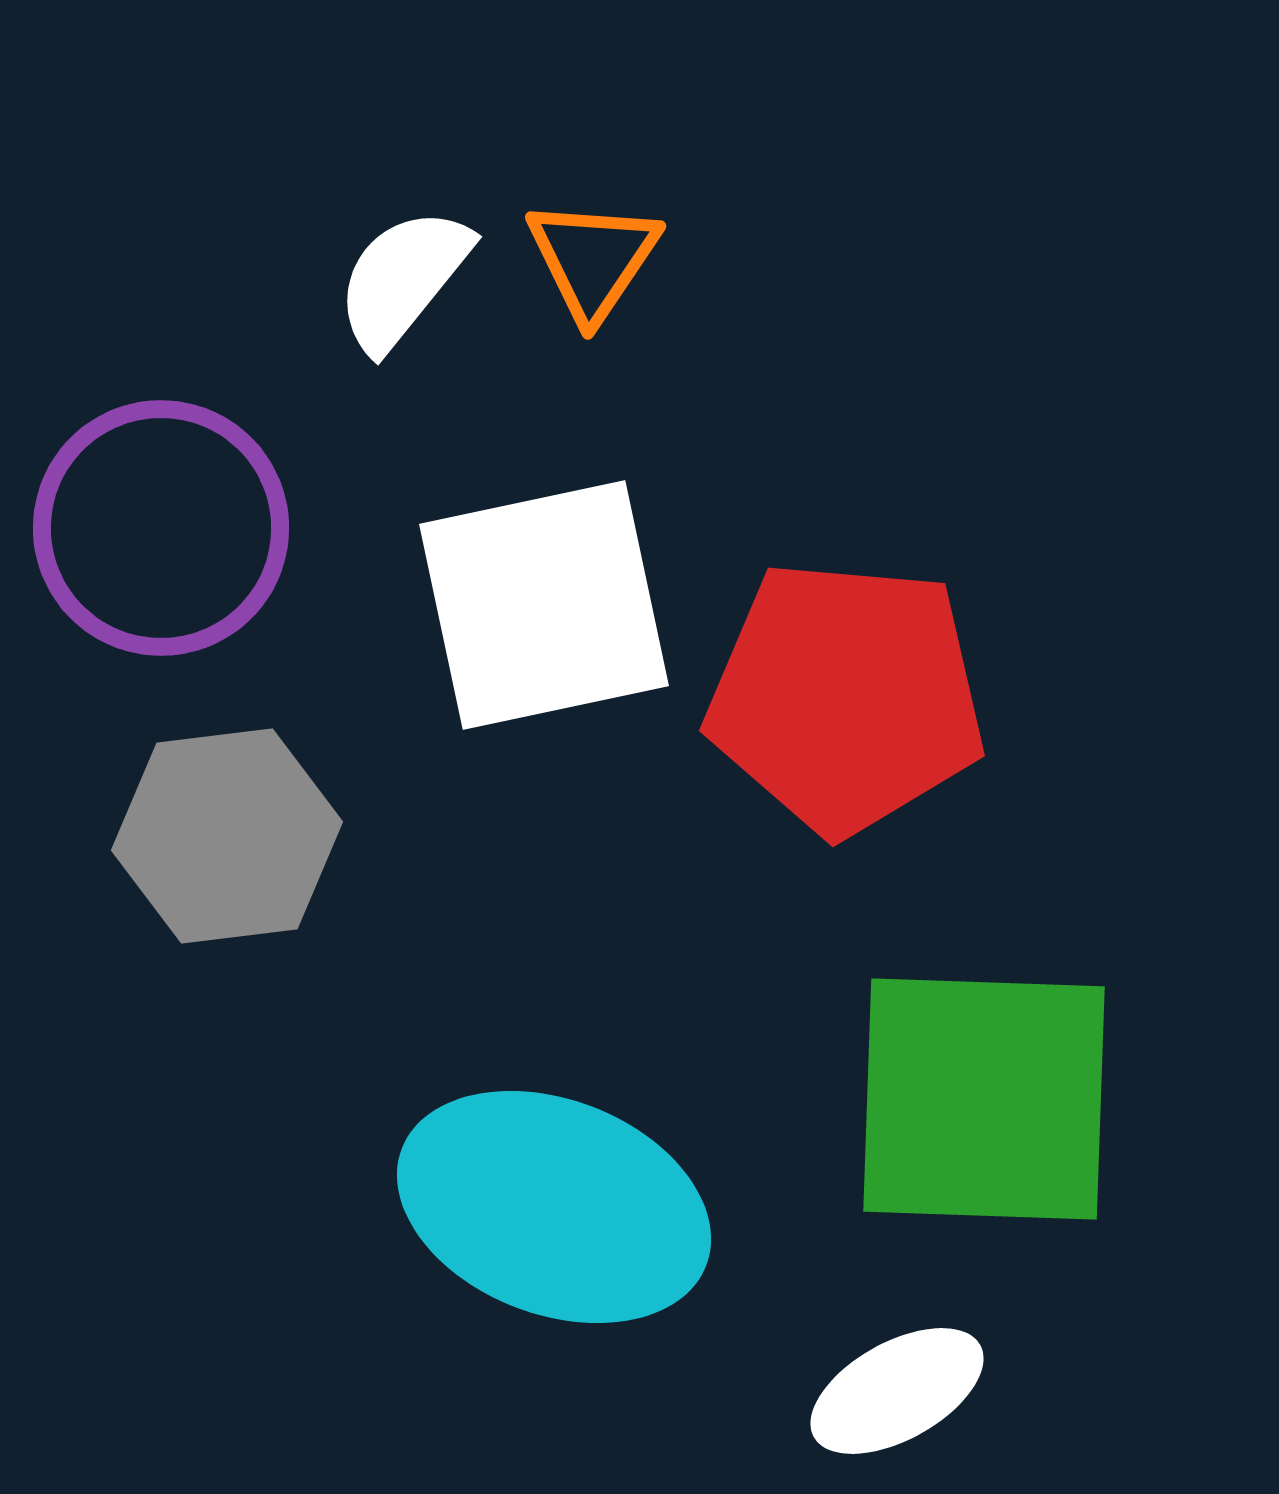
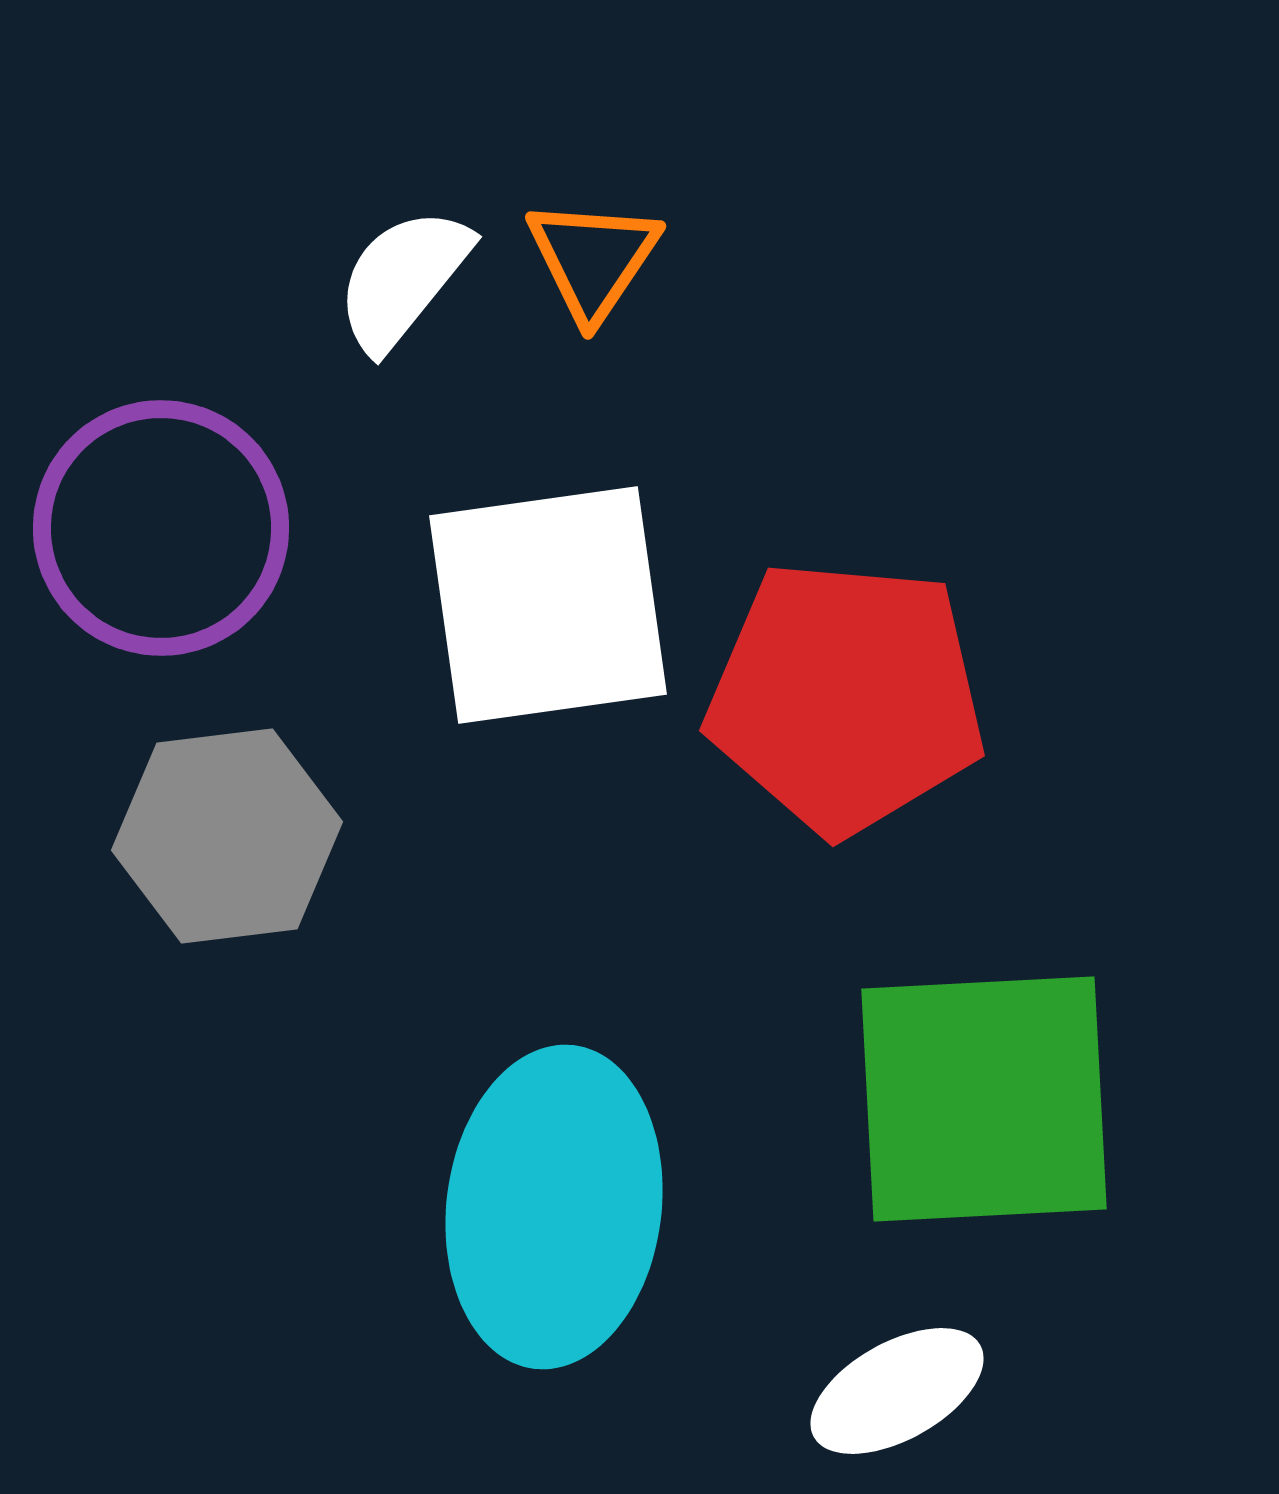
white square: moved 4 px right; rotated 4 degrees clockwise
green square: rotated 5 degrees counterclockwise
cyan ellipse: rotated 76 degrees clockwise
